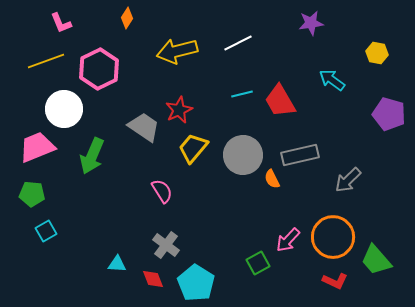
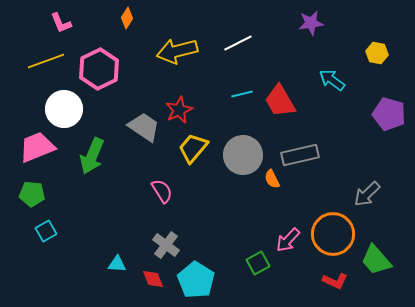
gray arrow: moved 19 px right, 14 px down
orange circle: moved 3 px up
cyan pentagon: moved 3 px up
